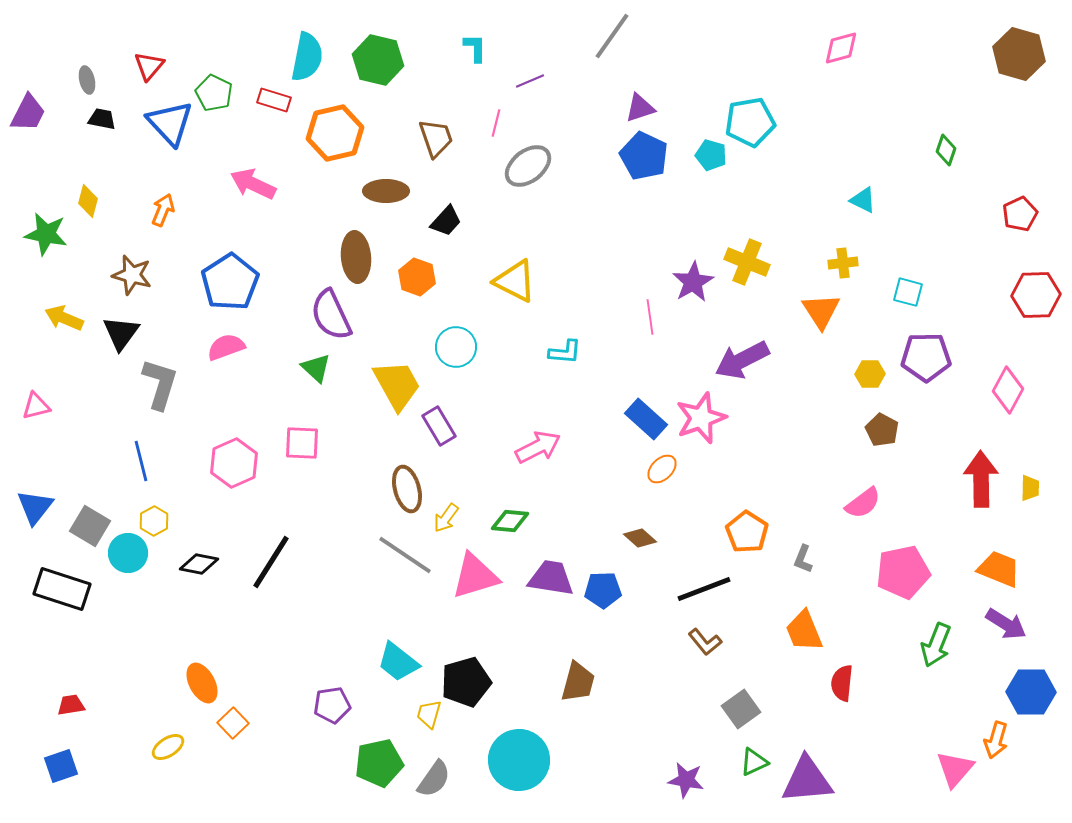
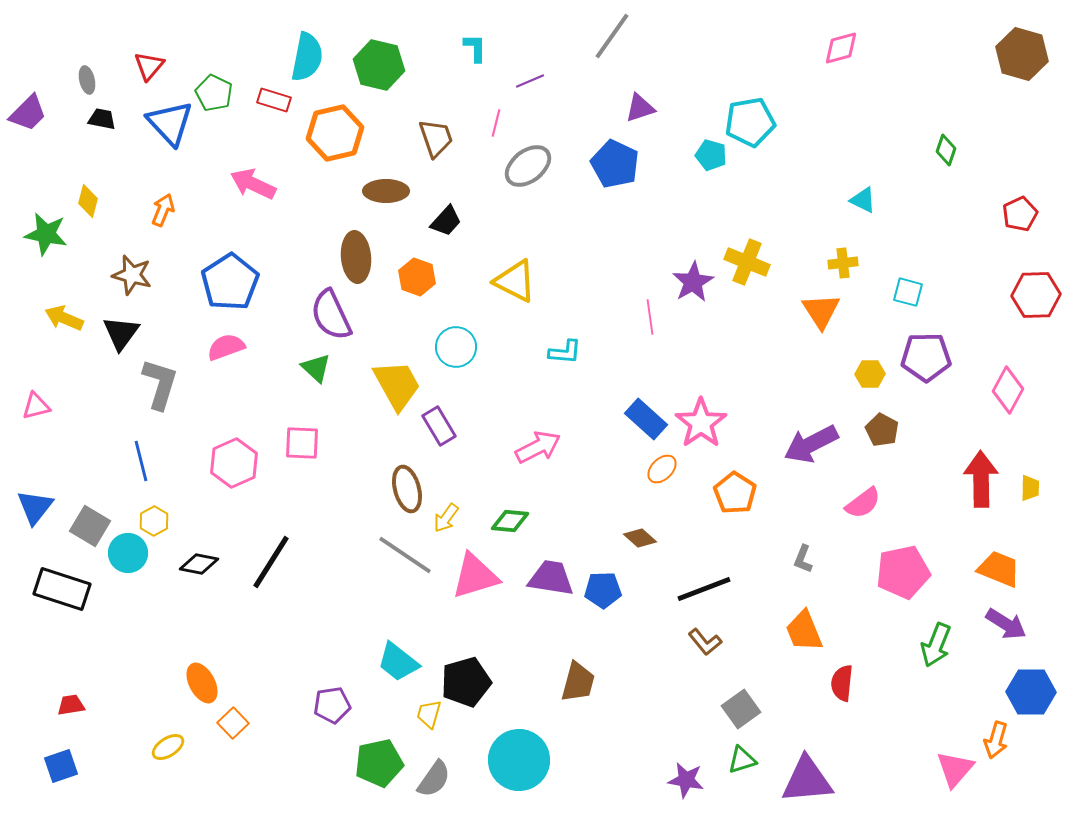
brown hexagon at (1019, 54): moved 3 px right
green hexagon at (378, 60): moved 1 px right, 5 px down
purple trapezoid at (28, 113): rotated 18 degrees clockwise
blue pentagon at (644, 156): moved 29 px left, 8 px down
purple arrow at (742, 360): moved 69 px right, 84 px down
pink star at (701, 418): moved 5 px down; rotated 15 degrees counterclockwise
orange pentagon at (747, 532): moved 12 px left, 39 px up
green triangle at (754, 762): moved 12 px left, 2 px up; rotated 8 degrees clockwise
